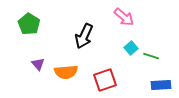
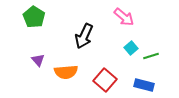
green pentagon: moved 5 px right, 7 px up
green line: rotated 35 degrees counterclockwise
purple triangle: moved 4 px up
red square: rotated 30 degrees counterclockwise
blue rectangle: moved 17 px left; rotated 18 degrees clockwise
